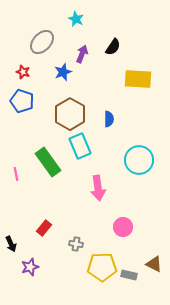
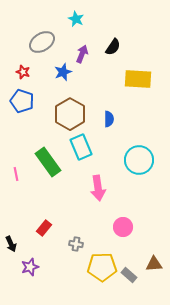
gray ellipse: rotated 15 degrees clockwise
cyan rectangle: moved 1 px right, 1 px down
brown triangle: rotated 30 degrees counterclockwise
gray rectangle: rotated 28 degrees clockwise
